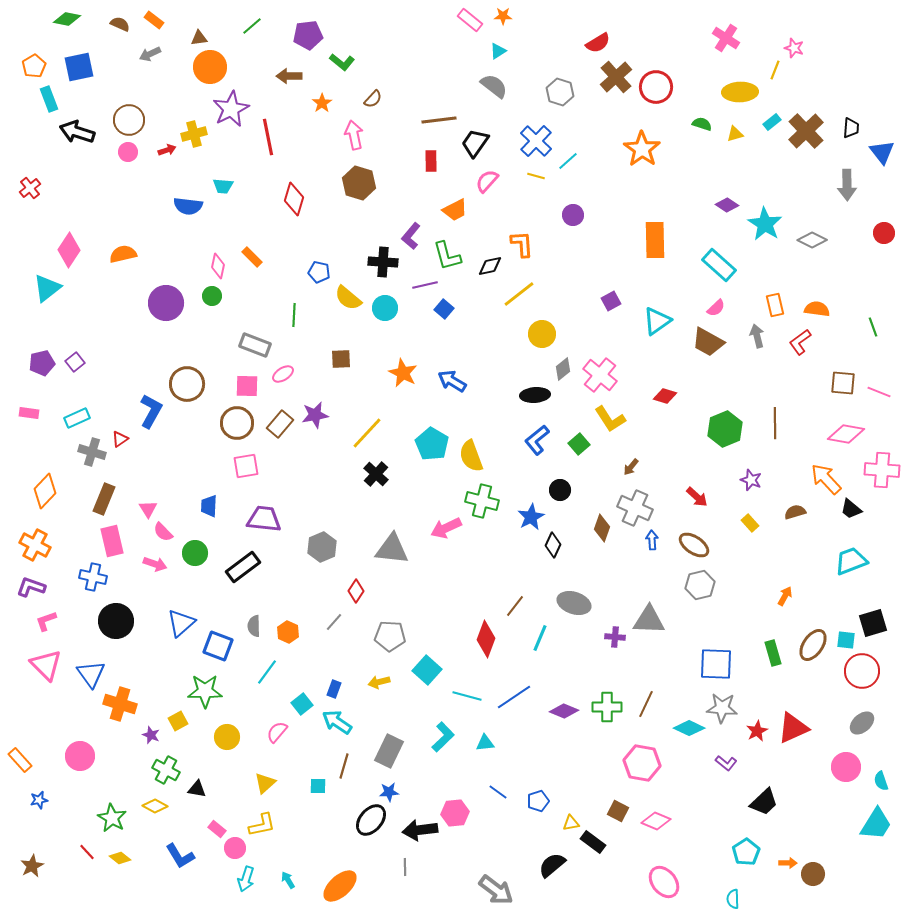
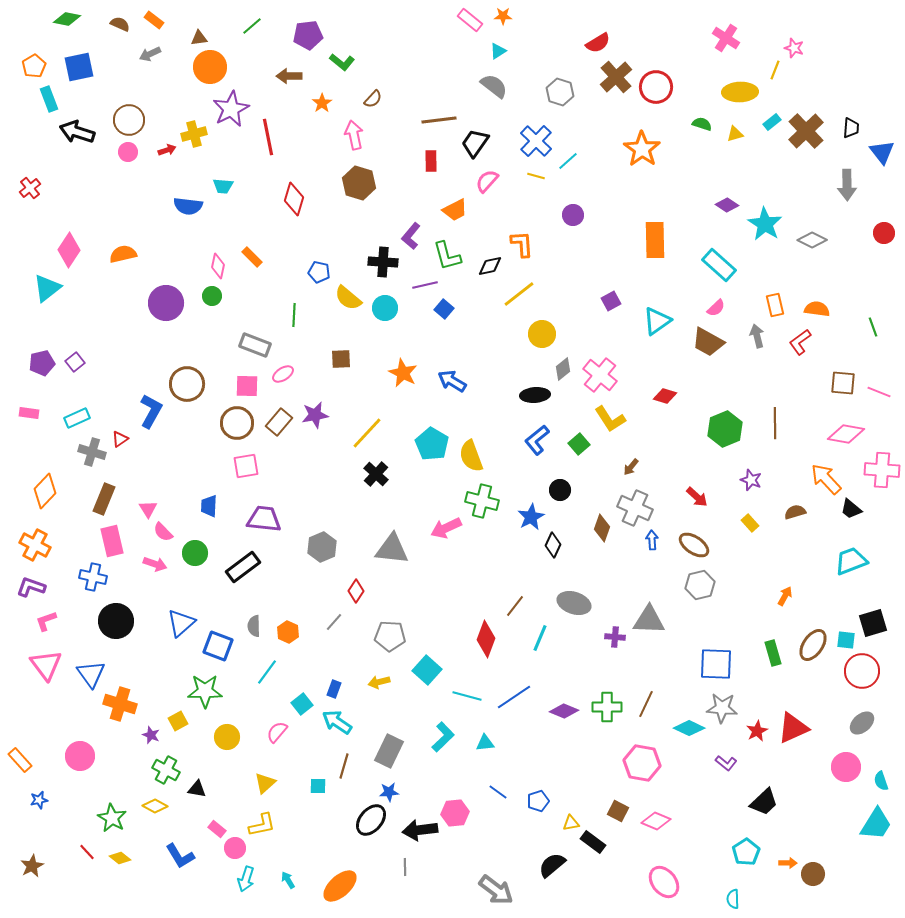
brown rectangle at (280, 424): moved 1 px left, 2 px up
pink triangle at (46, 665): rotated 8 degrees clockwise
